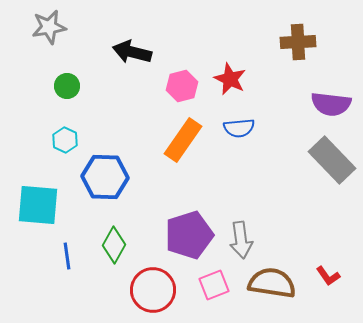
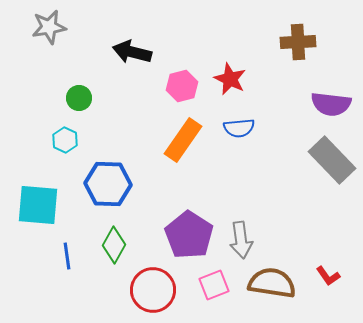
green circle: moved 12 px right, 12 px down
blue hexagon: moved 3 px right, 7 px down
purple pentagon: rotated 21 degrees counterclockwise
